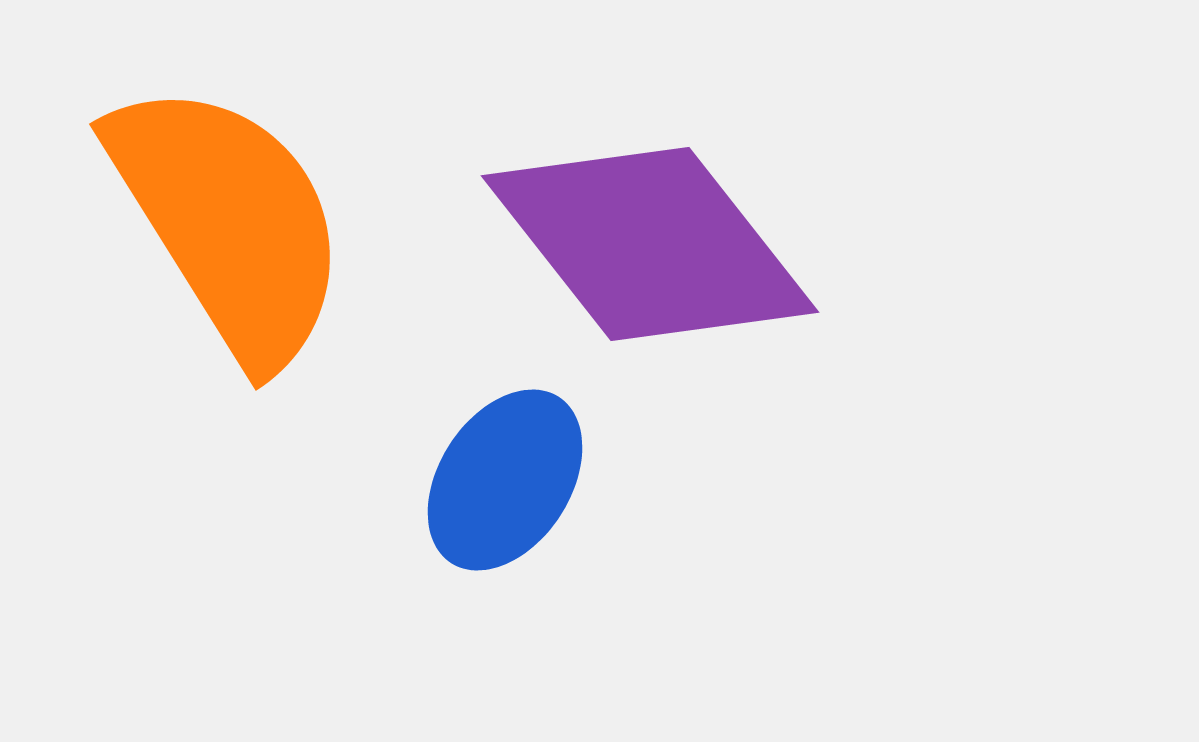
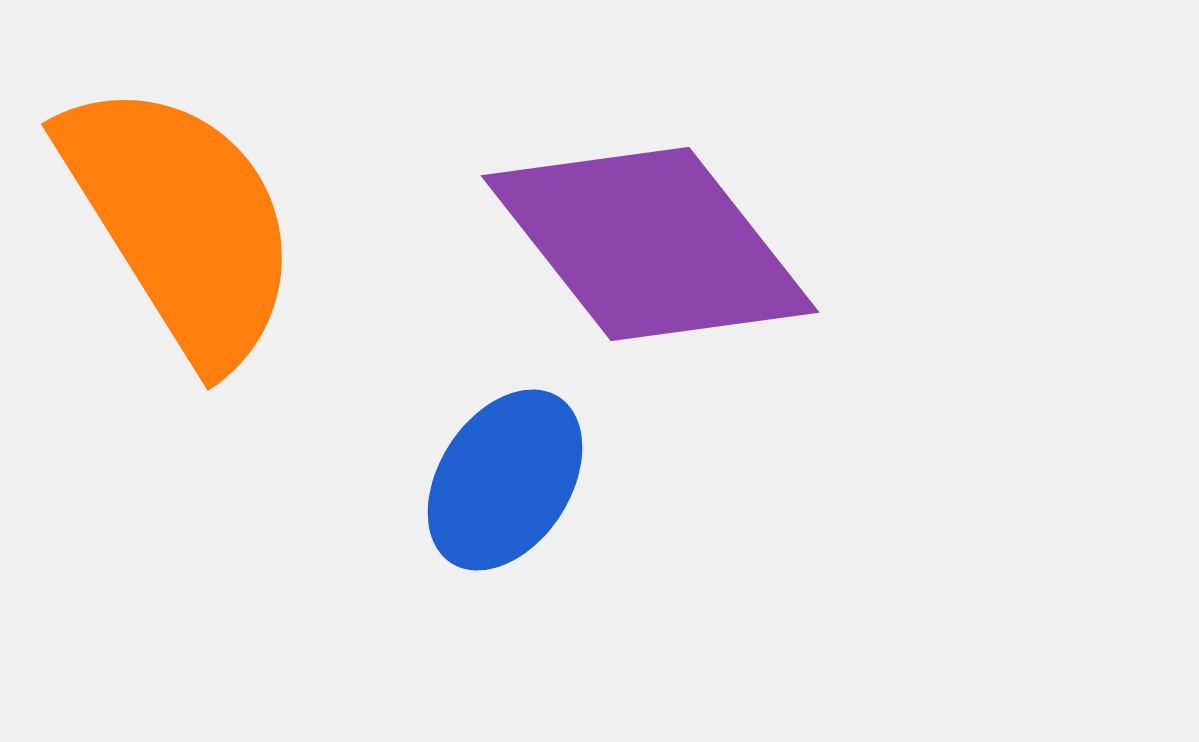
orange semicircle: moved 48 px left
